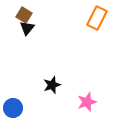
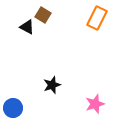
brown square: moved 19 px right
black triangle: moved 1 px up; rotated 42 degrees counterclockwise
pink star: moved 8 px right, 2 px down
